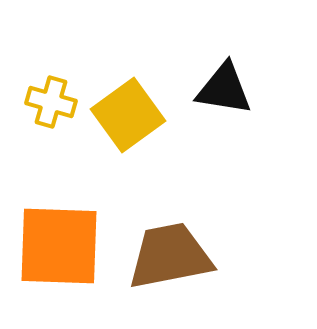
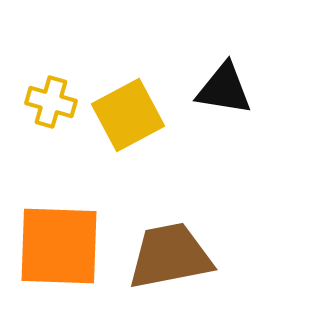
yellow square: rotated 8 degrees clockwise
